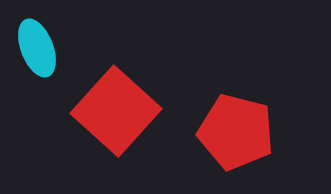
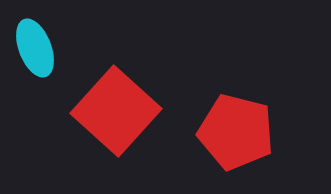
cyan ellipse: moved 2 px left
